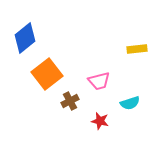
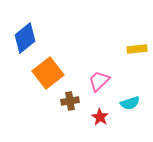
orange square: moved 1 px right, 1 px up
pink trapezoid: rotated 150 degrees clockwise
brown cross: rotated 18 degrees clockwise
red star: moved 4 px up; rotated 18 degrees clockwise
